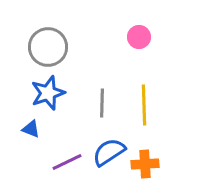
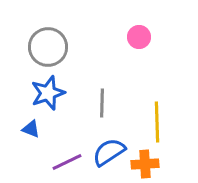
yellow line: moved 13 px right, 17 px down
